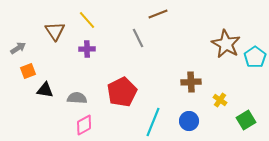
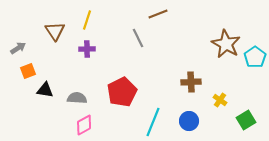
yellow line: rotated 60 degrees clockwise
